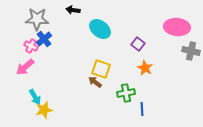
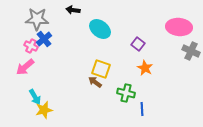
pink ellipse: moved 2 px right
gray cross: rotated 12 degrees clockwise
green cross: rotated 24 degrees clockwise
